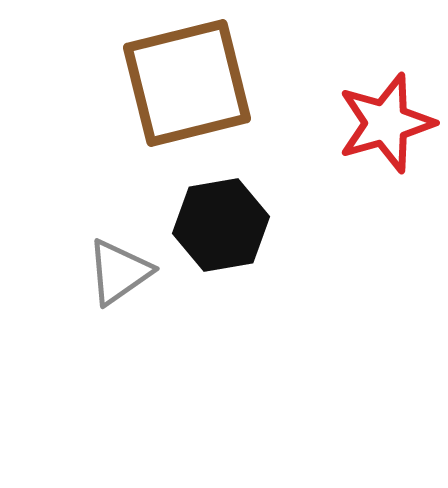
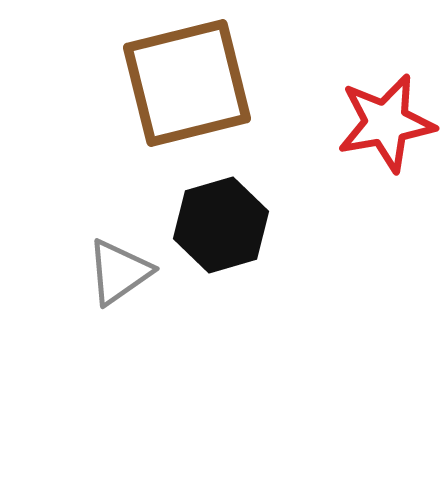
red star: rotated 6 degrees clockwise
black hexagon: rotated 6 degrees counterclockwise
